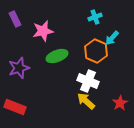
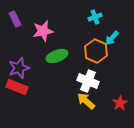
red rectangle: moved 2 px right, 20 px up
